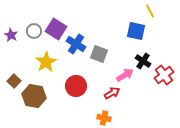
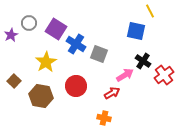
gray circle: moved 5 px left, 8 px up
purple star: rotated 16 degrees clockwise
brown hexagon: moved 7 px right
